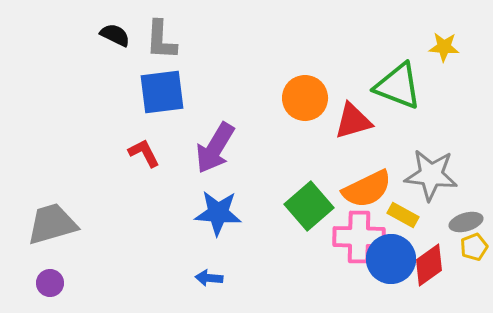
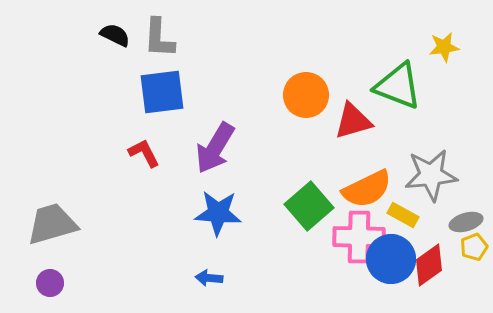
gray L-shape: moved 2 px left, 2 px up
yellow star: rotated 12 degrees counterclockwise
orange circle: moved 1 px right, 3 px up
gray star: rotated 12 degrees counterclockwise
